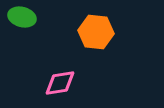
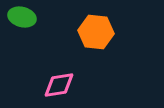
pink diamond: moved 1 px left, 2 px down
